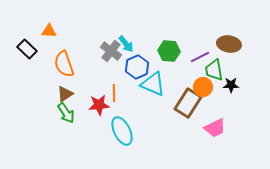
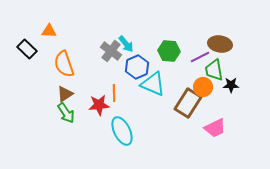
brown ellipse: moved 9 px left
